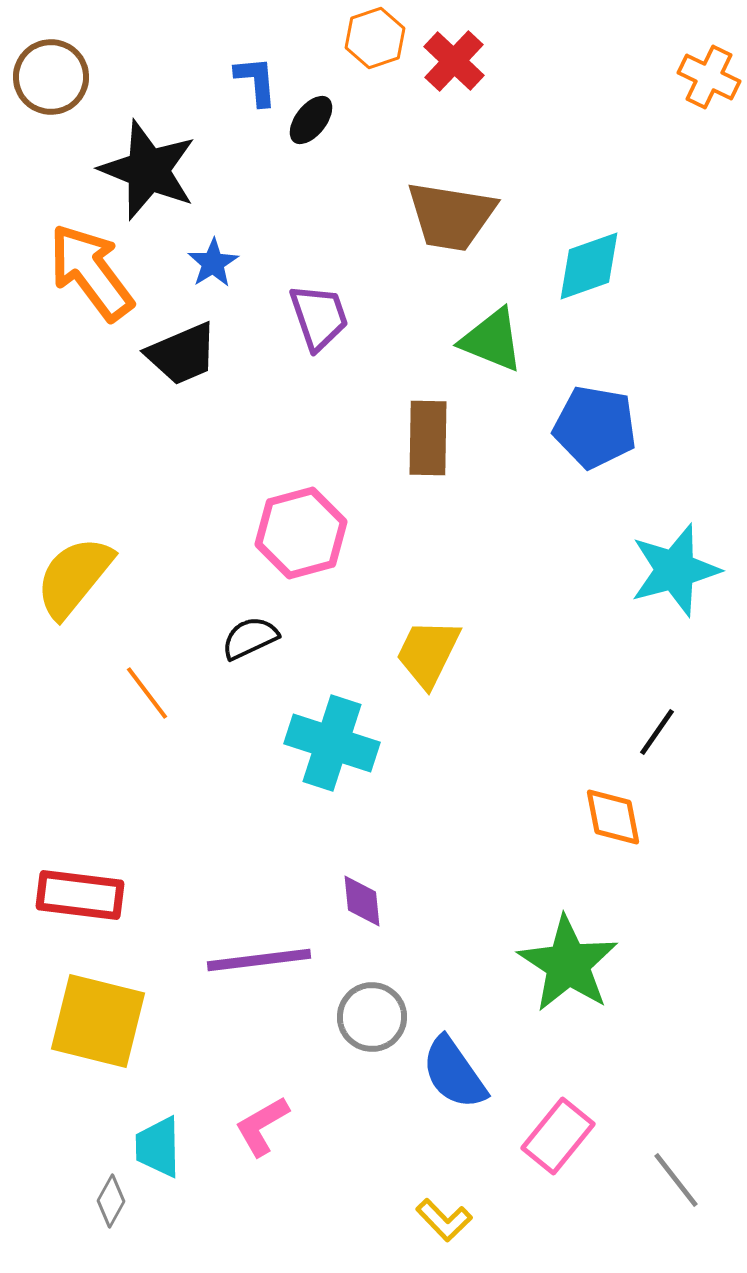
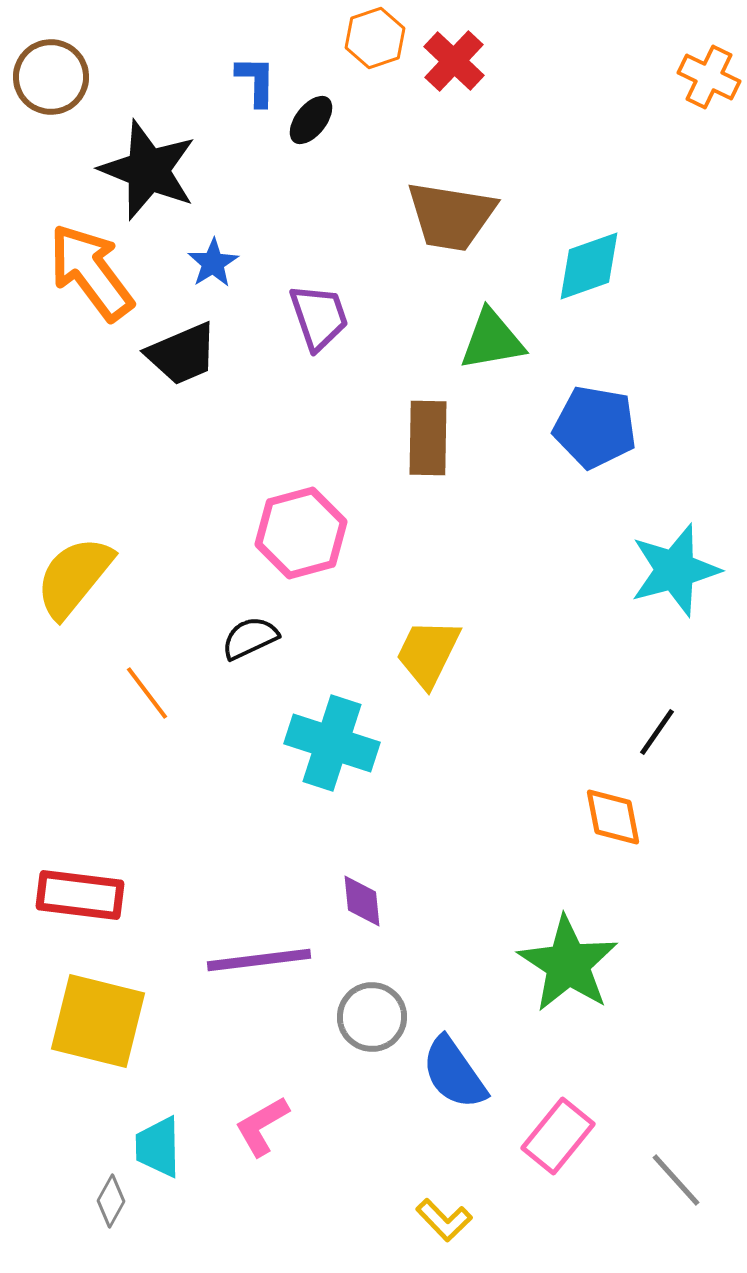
blue L-shape: rotated 6 degrees clockwise
green triangle: rotated 32 degrees counterclockwise
gray line: rotated 4 degrees counterclockwise
